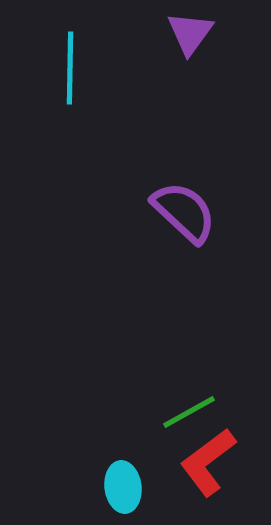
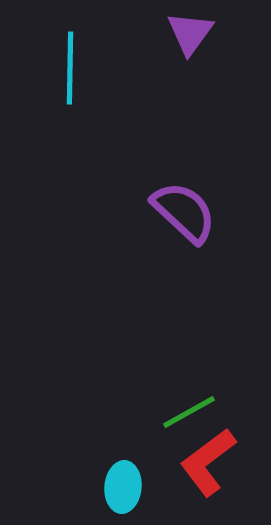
cyan ellipse: rotated 12 degrees clockwise
